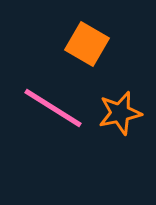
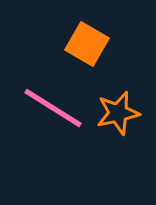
orange star: moved 2 px left
